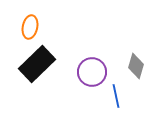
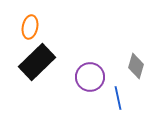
black rectangle: moved 2 px up
purple circle: moved 2 px left, 5 px down
blue line: moved 2 px right, 2 px down
